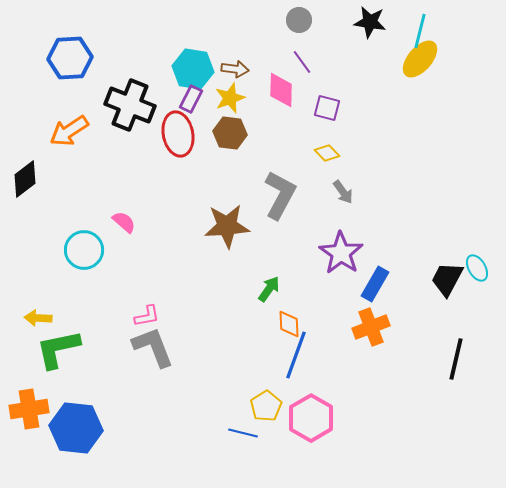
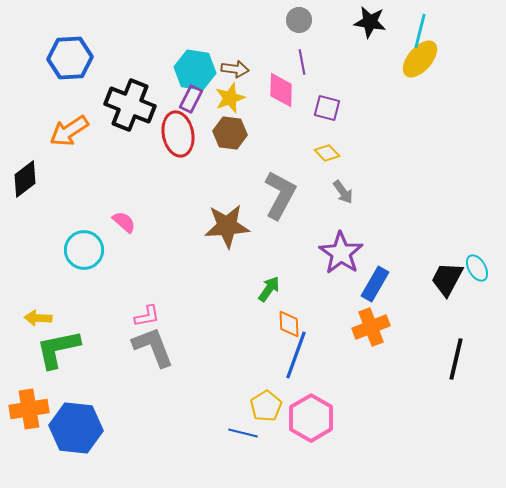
purple line at (302, 62): rotated 25 degrees clockwise
cyan hexagon at (193, 69): moved 2 px right, 1 px down
